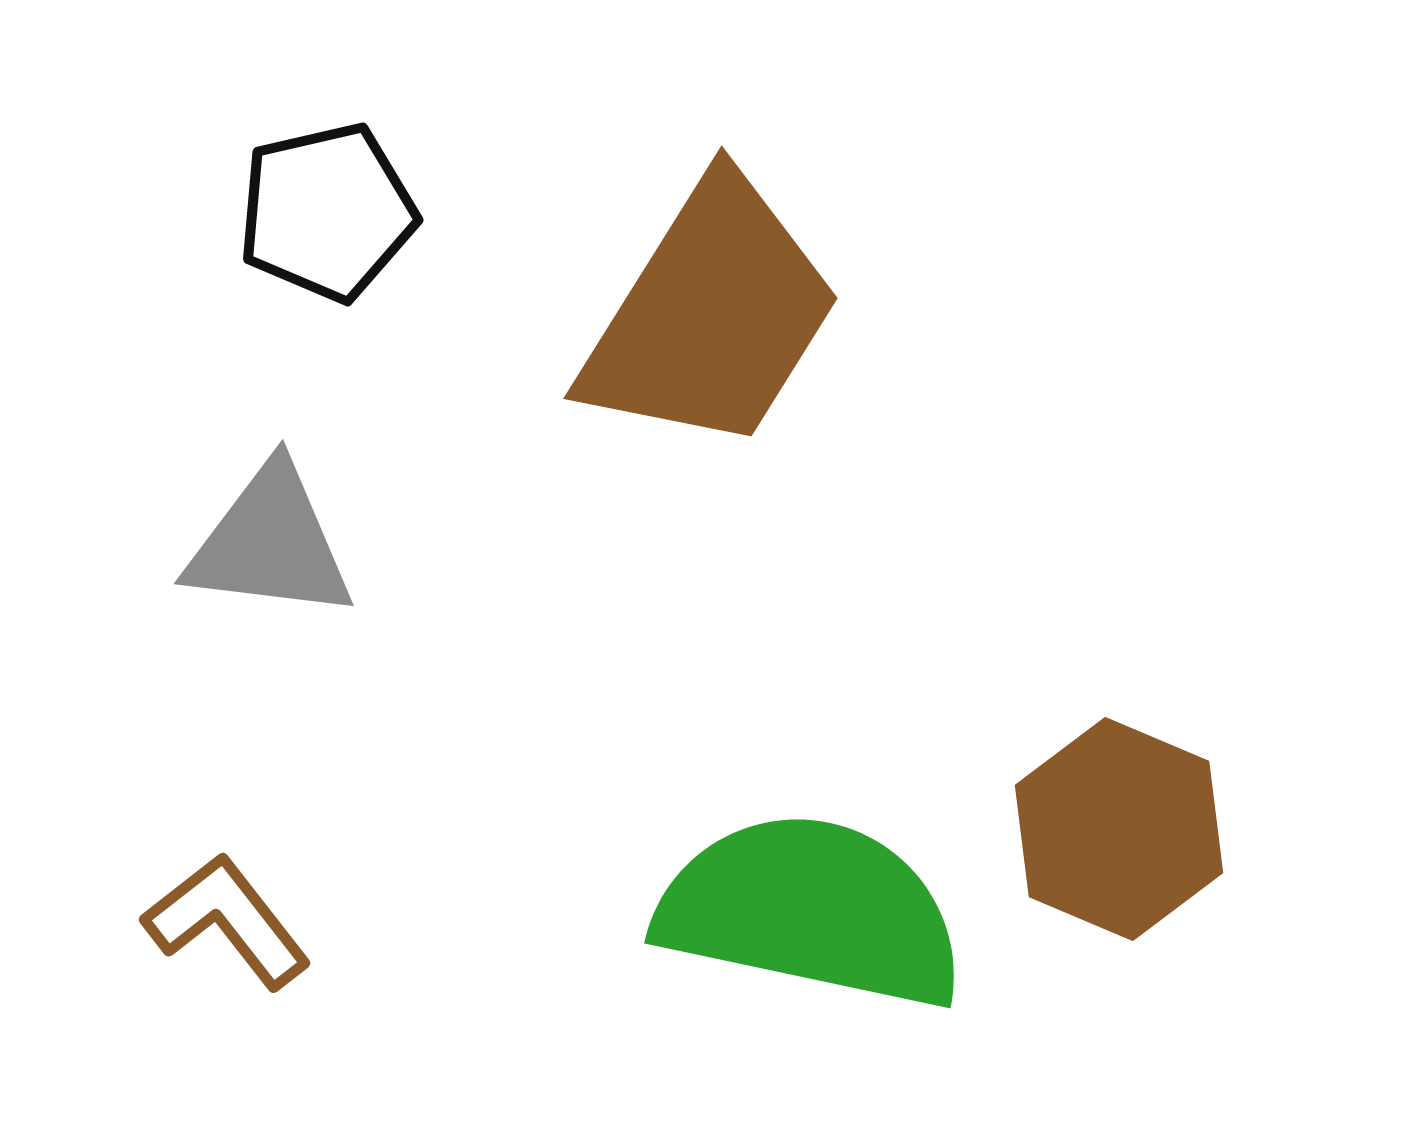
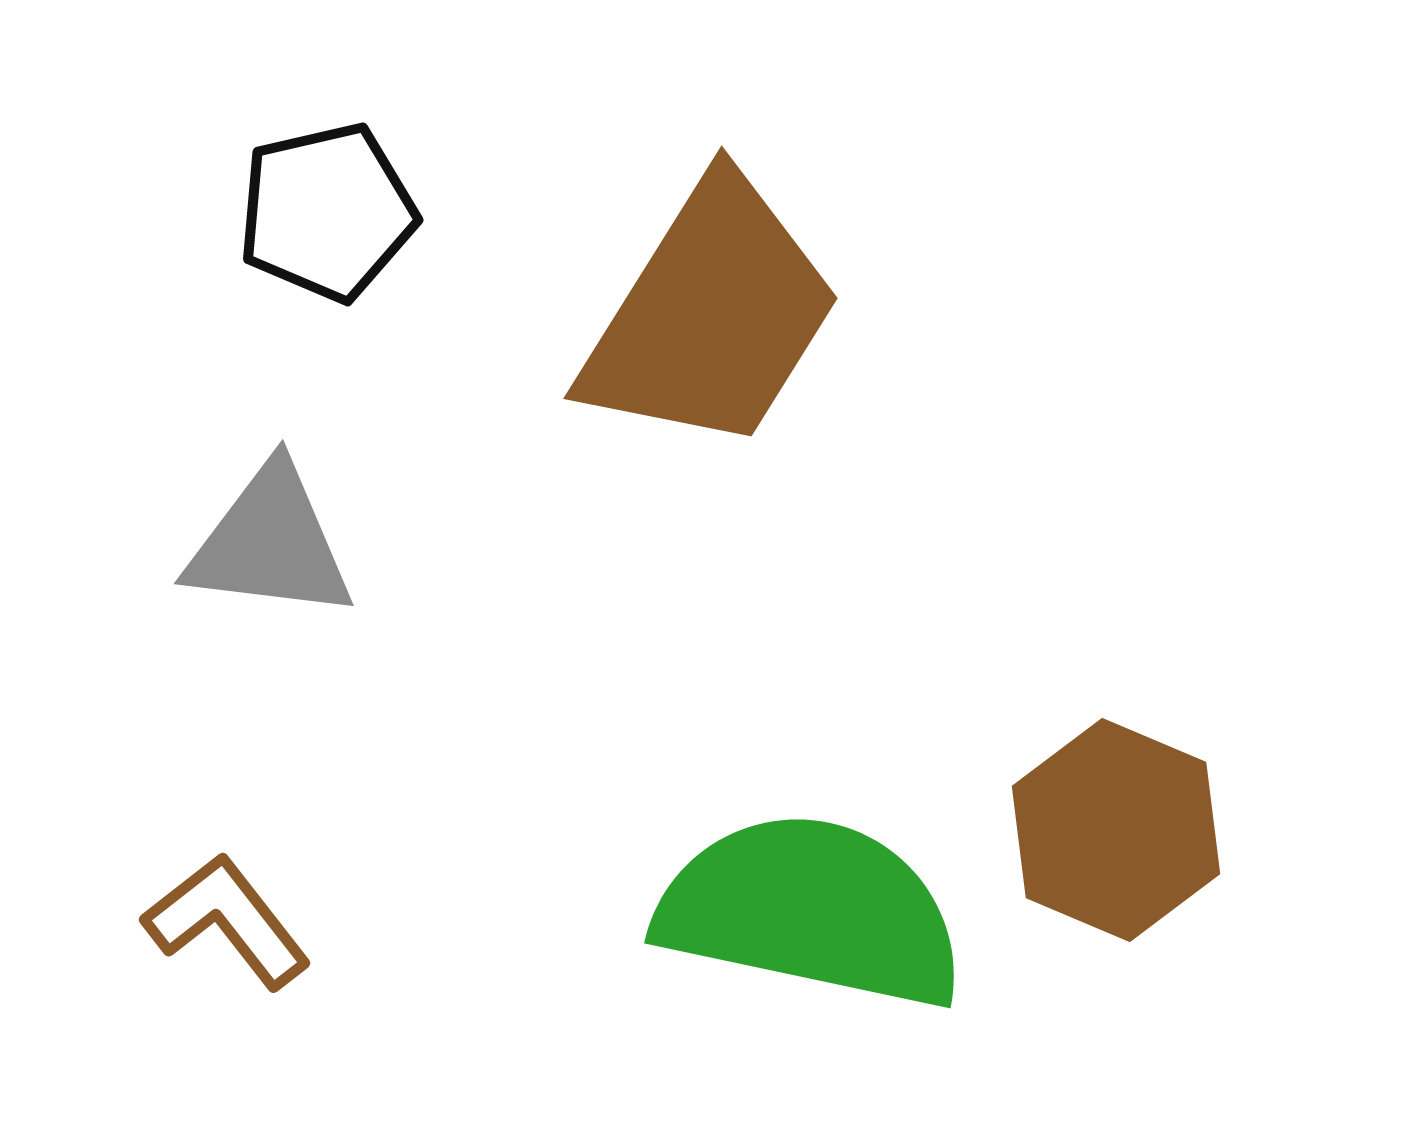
brown hexagon: moved 3 px left, 1 px down
